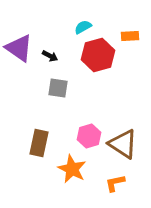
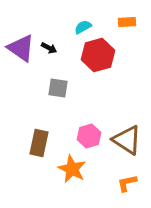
orange rectangle: moved 3 px left, 14 px up
purple triangle: moved 2 px right
black arrow: moved 1 px left, 8 px up
brown triangle: moved 4 px right, 4 px up
orange L-shape: moved 12 px right
